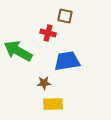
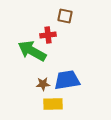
red cross: moved 2 px down; rotated 21 degrees counterclockwise
green arrow: moved 14 px right
blue trapezoid: moved 19 px down
brown star: moved 1 px left, 1 px down
